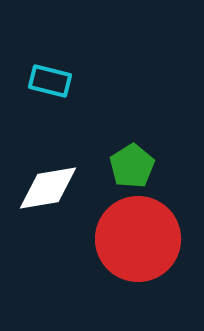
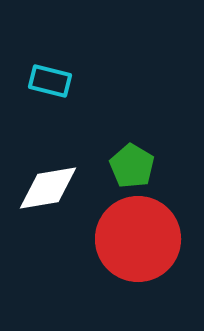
green pentagon: rotated 9 degrees counterclockwise
